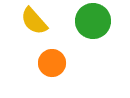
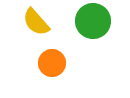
yellow semicircle: moved 2 px right, 1 px down
